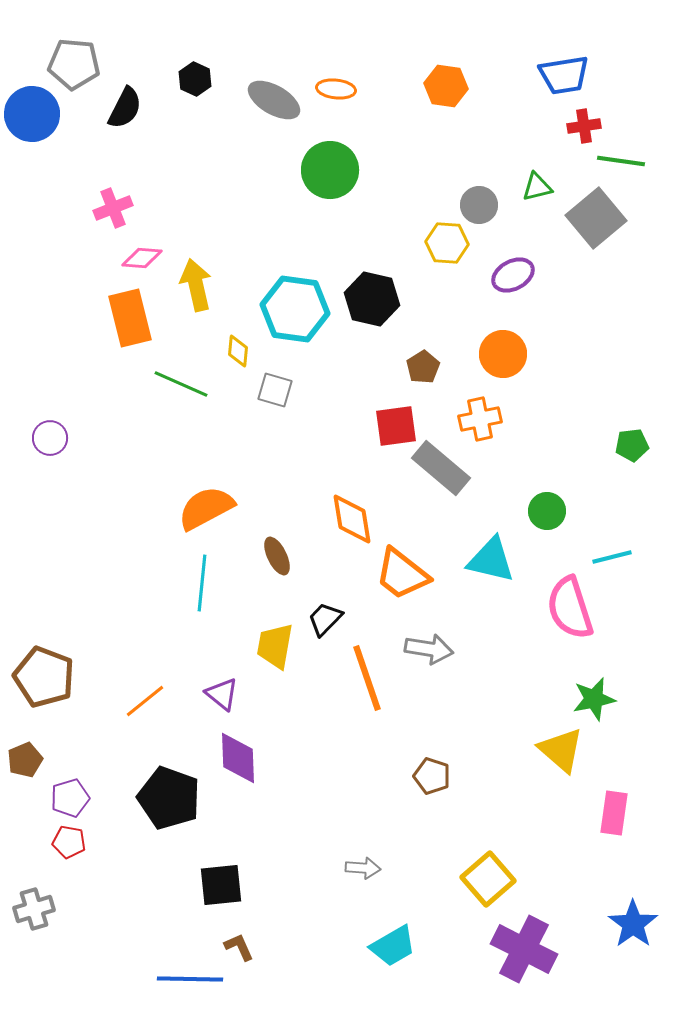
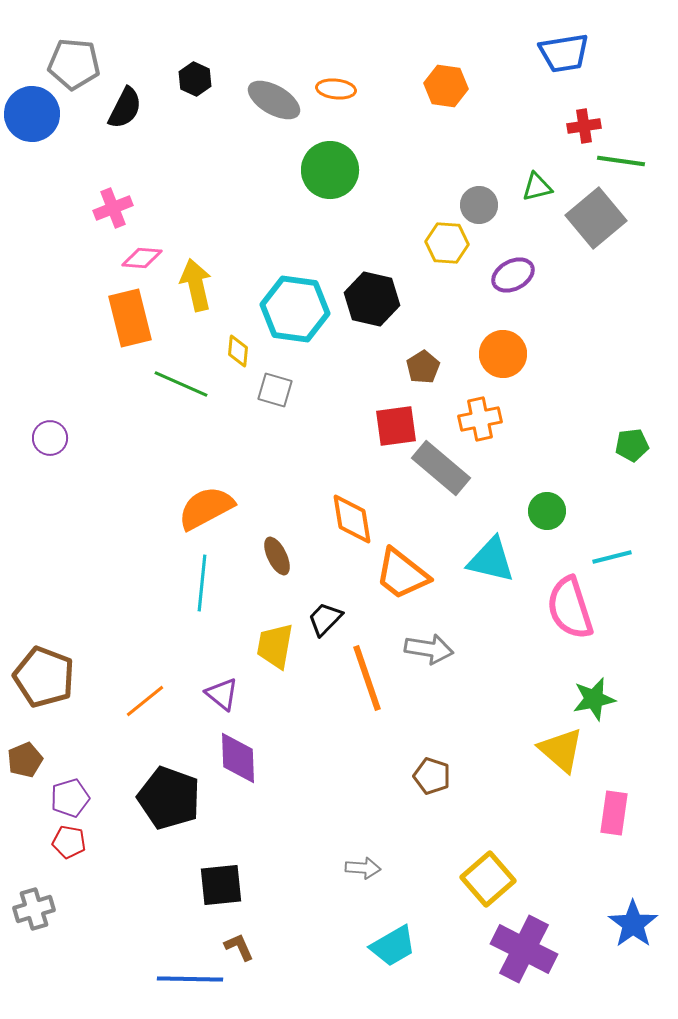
blue trapezoid at (564, 75): moved 22 px up
